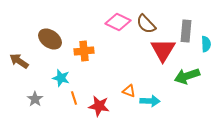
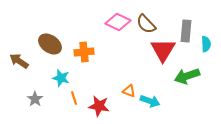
brown ellipse: moved 5 px down
orange cross: moved 1 px down
cyan arrow: rotated 18 degrees clockwise
